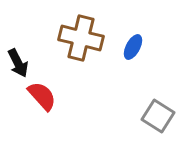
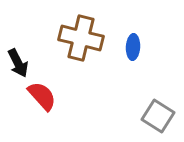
blue ellipse: rotated 25 degrees counterclockwise
